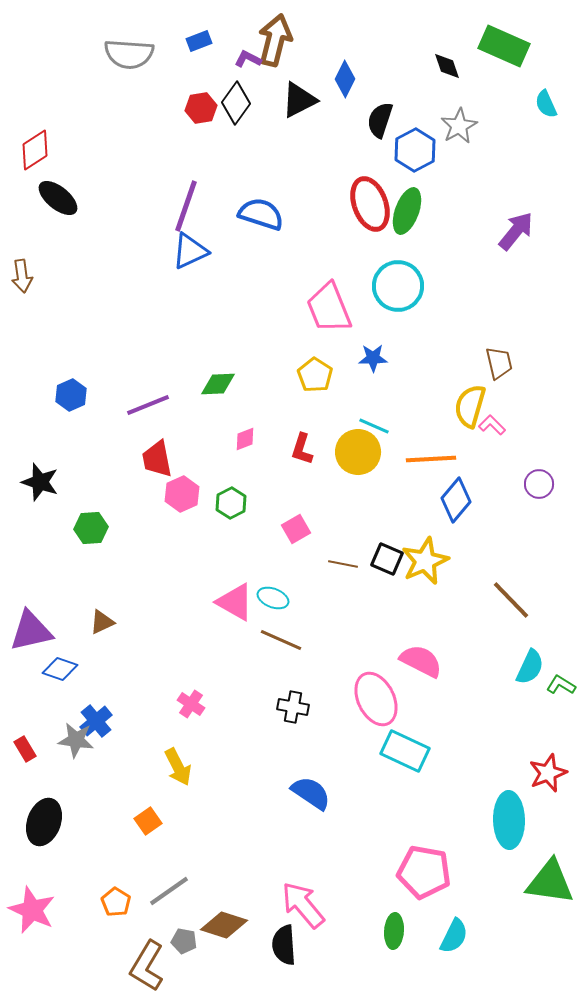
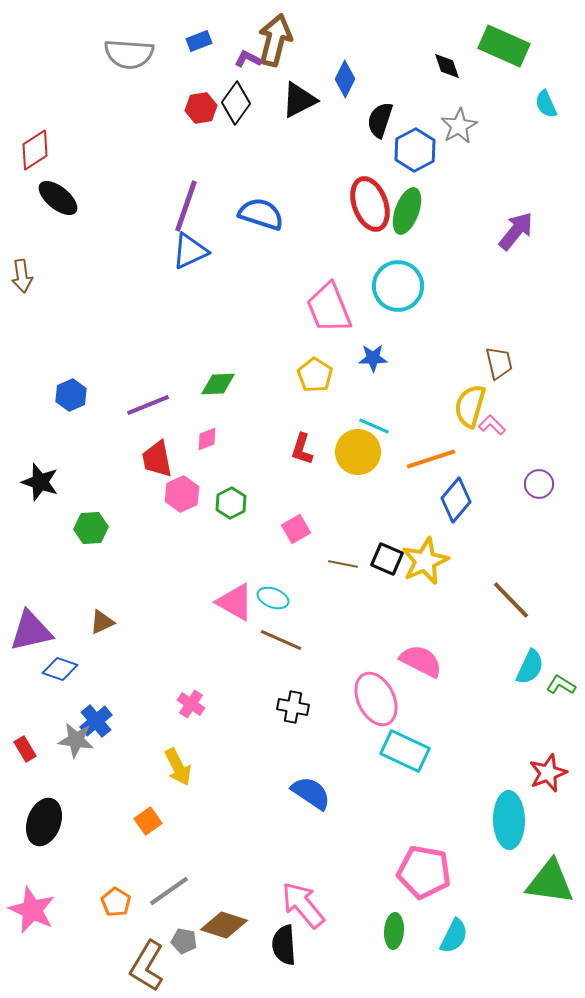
pink diamond at (245, 439): moved 38 px left
orange line at (431, 459): rotated 15 degrees counterclockwise
